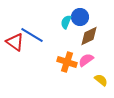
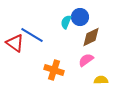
brown diamond: moved 2 px right, 1 px down
red triangle: moved 1 px down
orange cross: moved 13 px left, 8 px down
yellow semicircle: rotated 40 degrees counterclockwise
